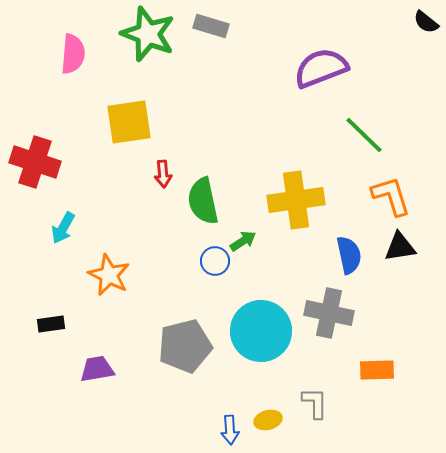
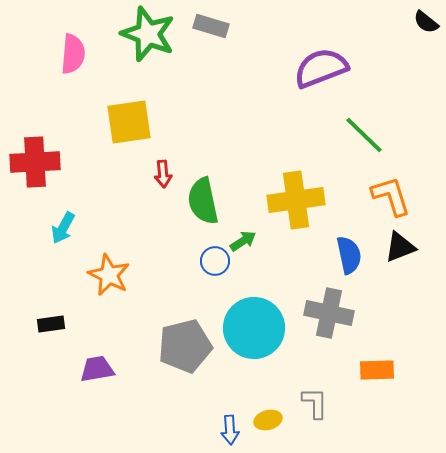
red cross: rotated 21 degrees counterclockwise
black triangle: rotated 12 degrees counterclockwise
cyan circle: moved 7 px left, 3 px up
